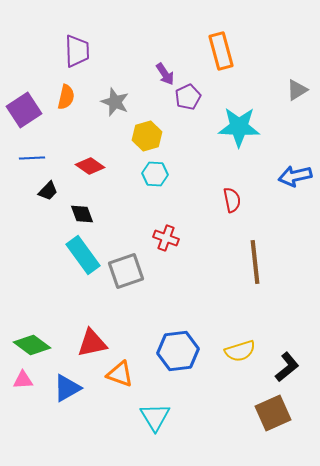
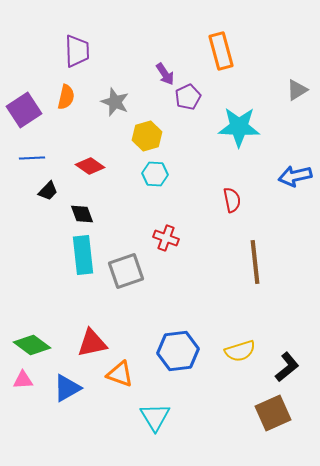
cyan rectangle: rotated 30 degrees clockwise
